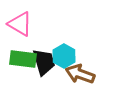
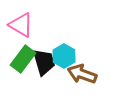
pink triangle: moved 1 px right, 1 px down
green rectangle: rotated 60 degrees counterclockwise
brown arrow: moved 2 px right
